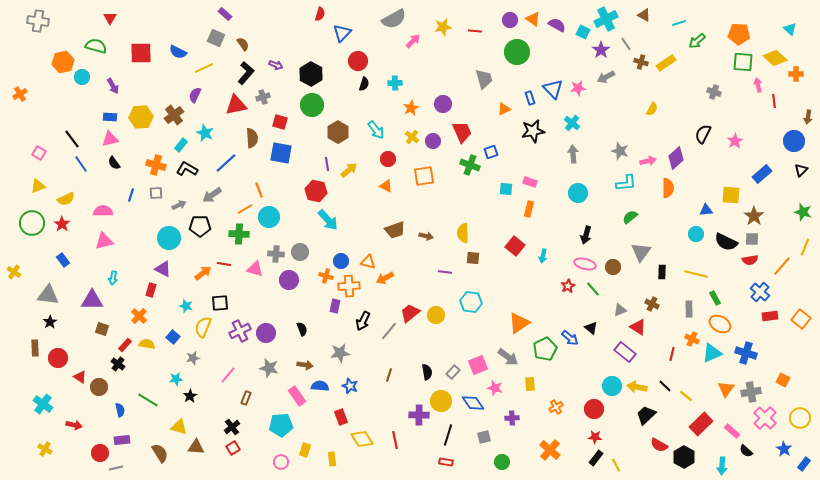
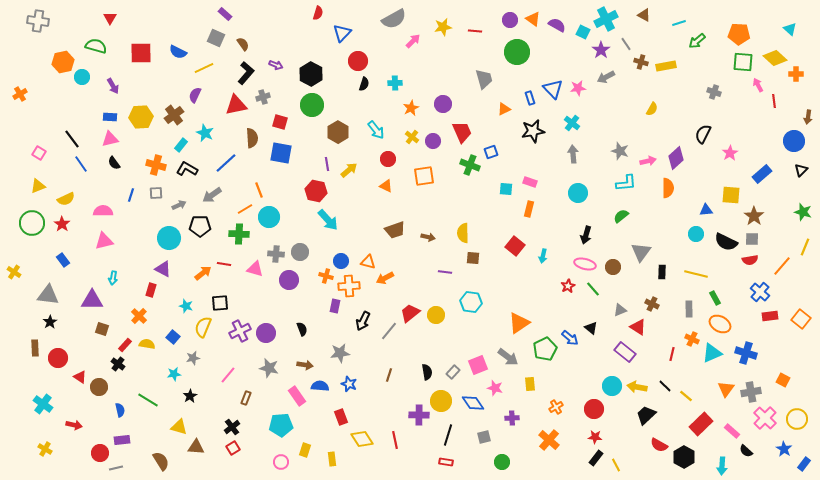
red semicircle at (320, 14): moved 2 px left, 1 px up
yellow rectangle at (666, 63): moved 3 px down; rotated 24 degrees clockwise
pink arrow at (758, 85): rotated 16 degrees counterclockwise
pink star at (735, 141): moved 5 px left, 12 px down
green semicircle at (630, 217): moved 9 px left, 1 px up
brown arrow at (426, 236): moved 2 px right, 1 px down
cyan star at (176, 379): moved 2 px left, 5 px up
blue star at (350, 386): moved 1 px left, 2 px up
yellow circle at (800, 418): moved 3 px left, 1 px down
orange cross at (550, 450): moved 1 px left, 10 px up
brown semicircle at (160, 453): moved 1 px right, 8 px down
